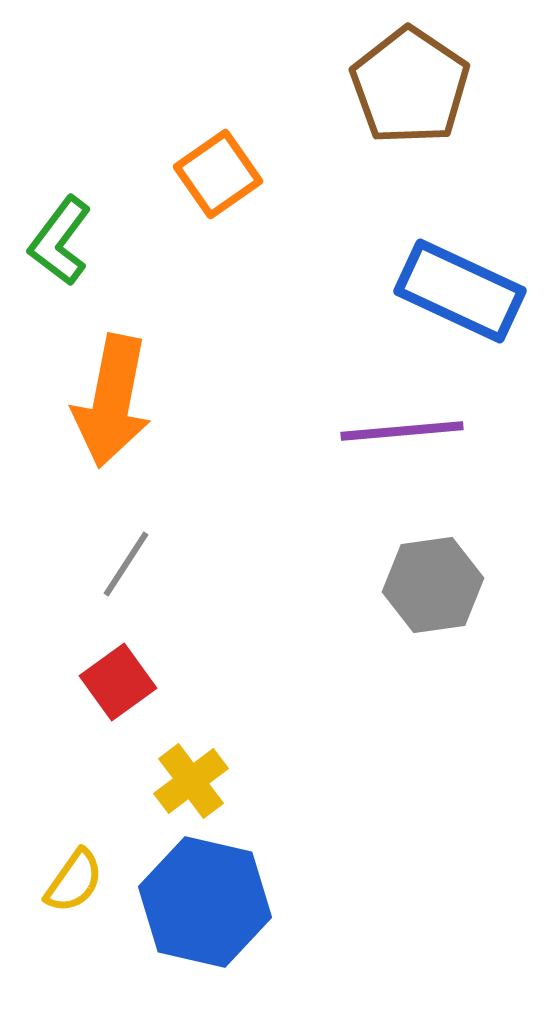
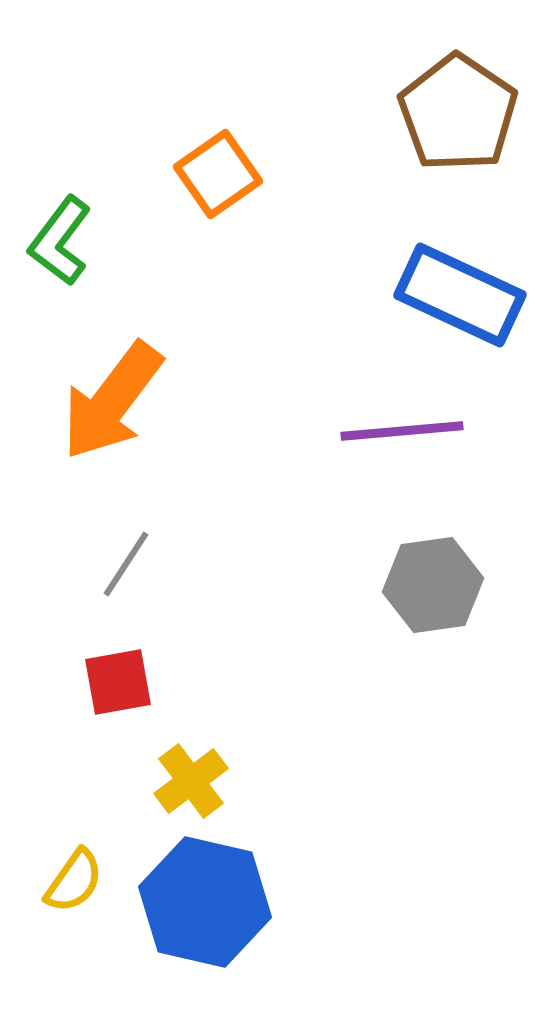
brown pentagon: moved 48 px right, 27 px down
blue rectangle: moved 4 px down
orange arrow: rotated 26 degrees clockwise
red square: rotated 26 degrees clockwise
